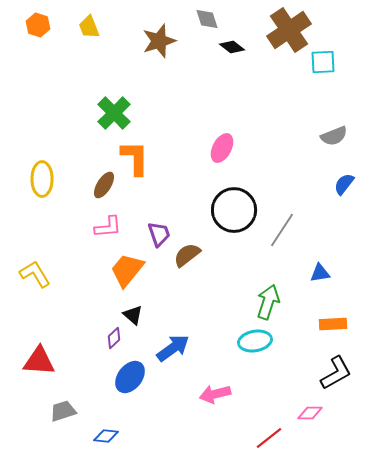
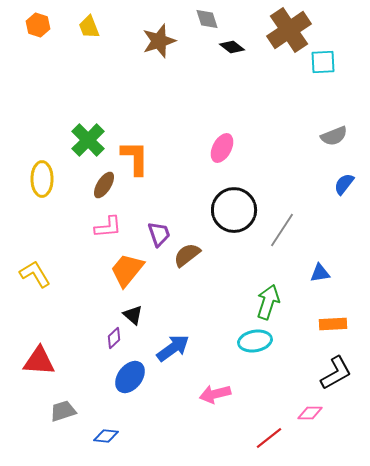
green cross: moved 26 px left, 27 px down
